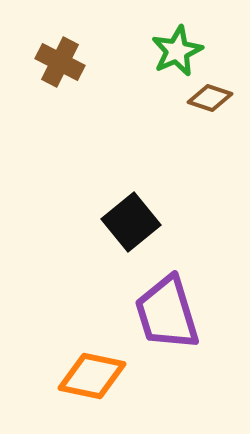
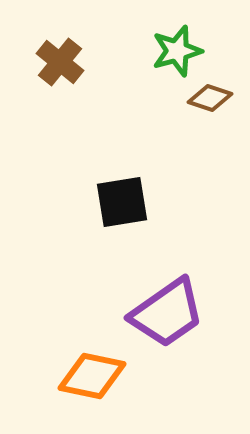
green star: rotated 9 degrees clockwise
brown cross: rotated 12 degrees clockwise
black square: moved 9 px left, 20 px up; rotated 30 degrees clockwise
purple trapezoid: rotated 108 degrees counterclockwise
